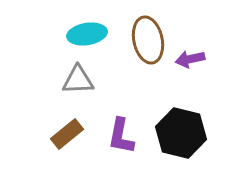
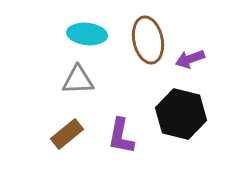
cyan ellipse: rotated 15 degrees clockwise
purple arrow: rotated 8 degrees counterclockwise
black hexagon: moved 19 px up
